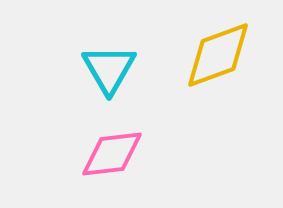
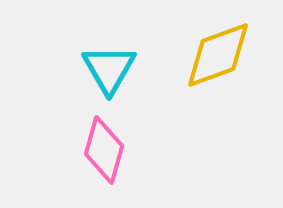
pink diamond: moved 8 px left, 4 px up; rotated 68 degrees counterclockwise
